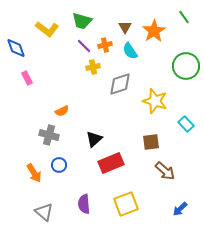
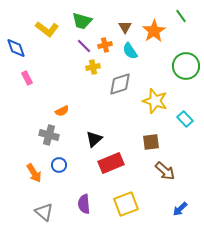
green line: moved 3 px left, 1 px up
cyan rectangle: moved 1 px left, 5 px up
